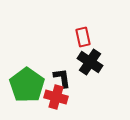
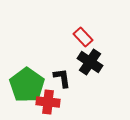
red rectangle: rotated 30 degrees counterclockwise
red cross: moved 8 px left, 5 px down; rotated 10 degrees counterclockwise
